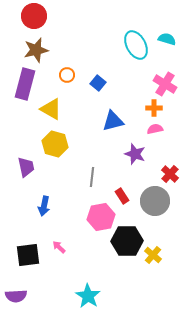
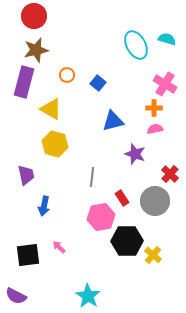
purple rectangle: moved 1 px left, 2 px up
purple trapezoid: moved 8 px down
red rectangle: moved 2 px down
purple semicircle: rotated 30 degrees clockwise
